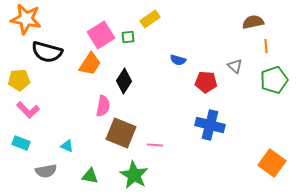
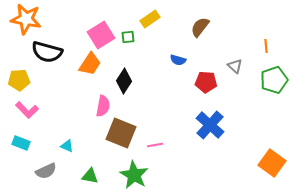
brown semicircle: moved 53 px left, 5 px down; rotated 40 degrees counterclockwise
pink L-shape: moved 1 px left
blue cross: rotated 28 degrees clockwise
pink line: rotated 14 degrees counterclockwise
gray semicircle: rotated 15 degrees counterclockwise
